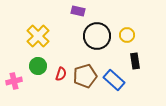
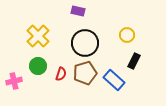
black circle: moved 12 px left, 7 px down
black rectangle: moved 1 px left; rotated 35 degrees clockwise
brown pentagon: moved 3 px up
